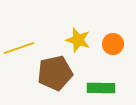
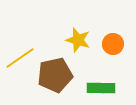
yellow line: moved 1 px right, 10 px down; rotated 16 degrees counterclockwise
brown pentagon: moved 2 px down
